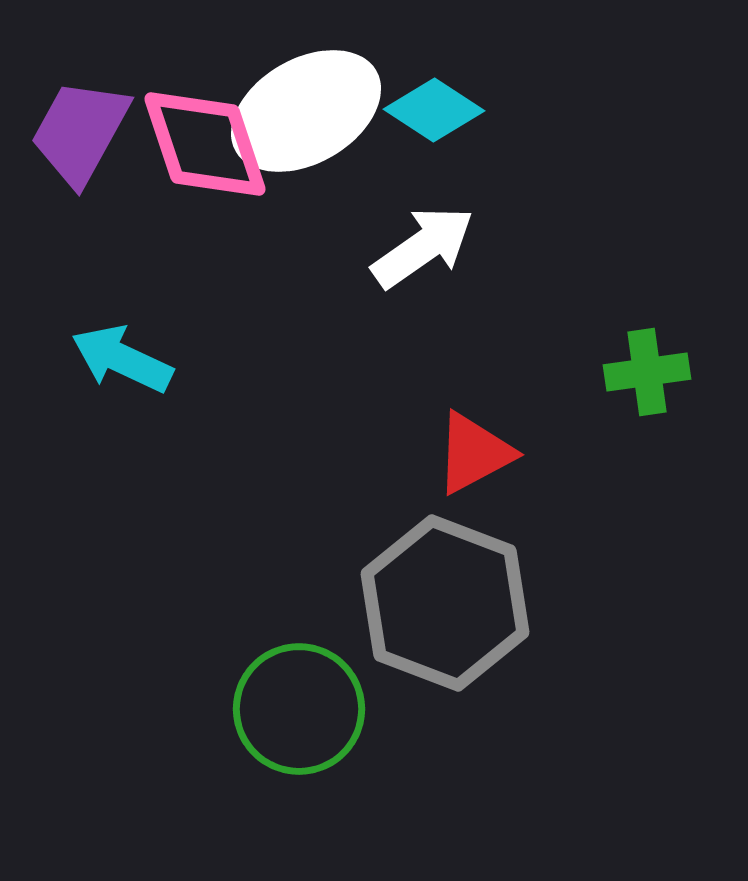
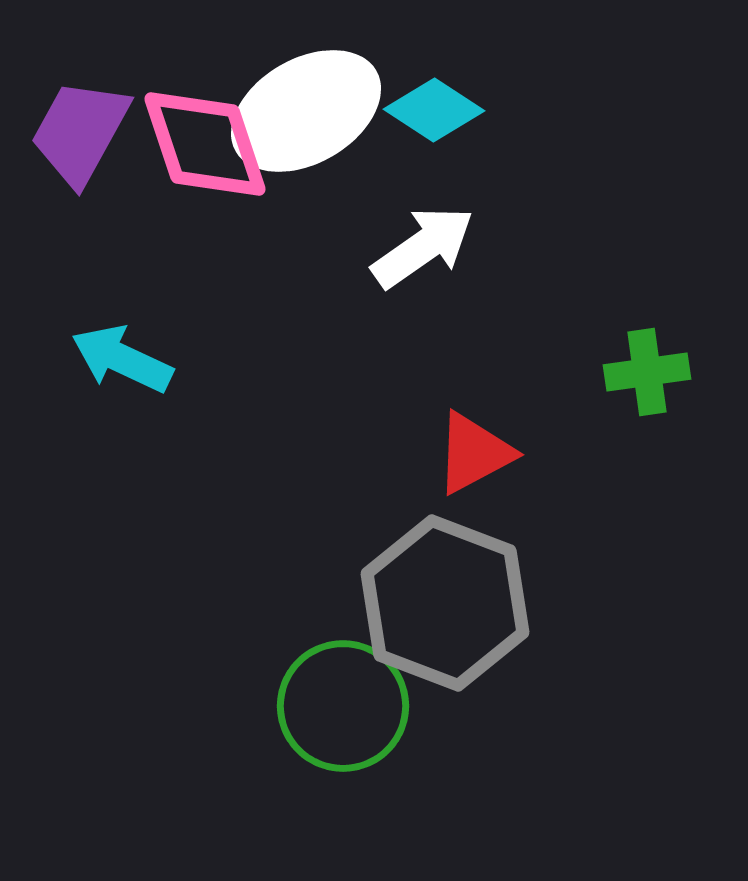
green circle: moved 44 px right, 3 px up
